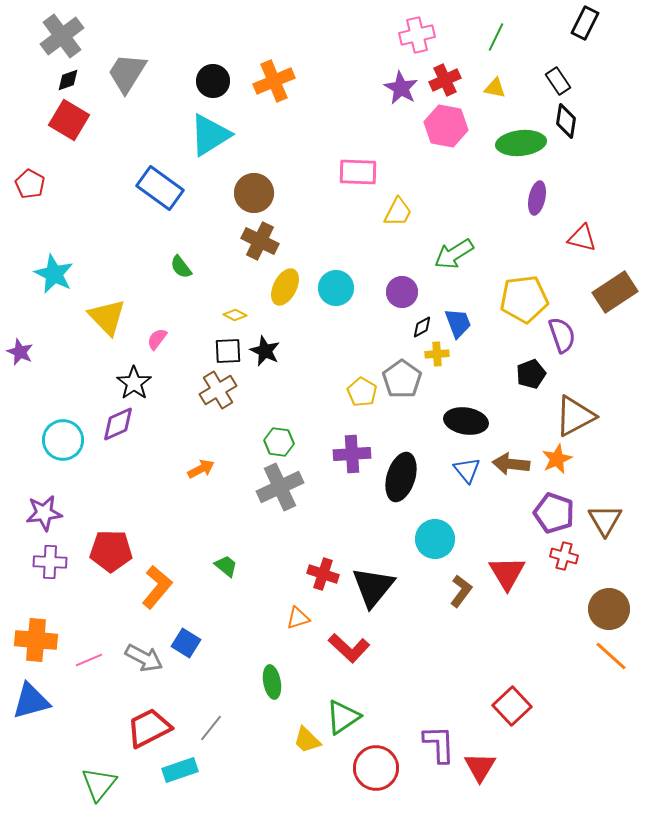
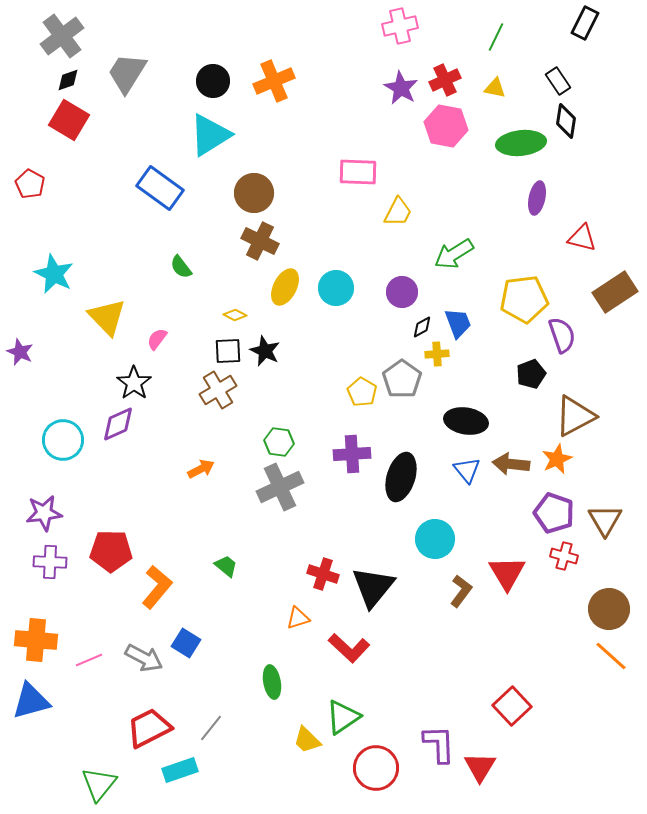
pink cross at (417, 35): moved 17 px left, 9 px up
